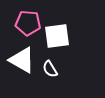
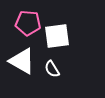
white triangle: moved 1 px down
white semicircle: moved 2 px right
